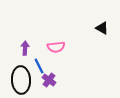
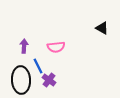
purple arrow: moved 1 px left, 2 px up
blue line: moved 1 px left
